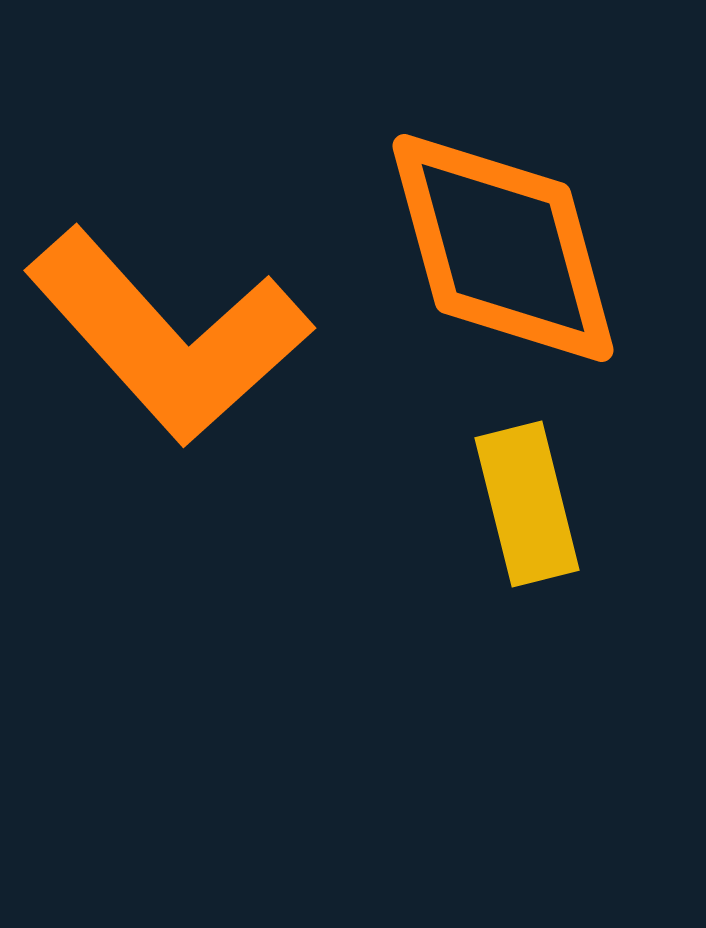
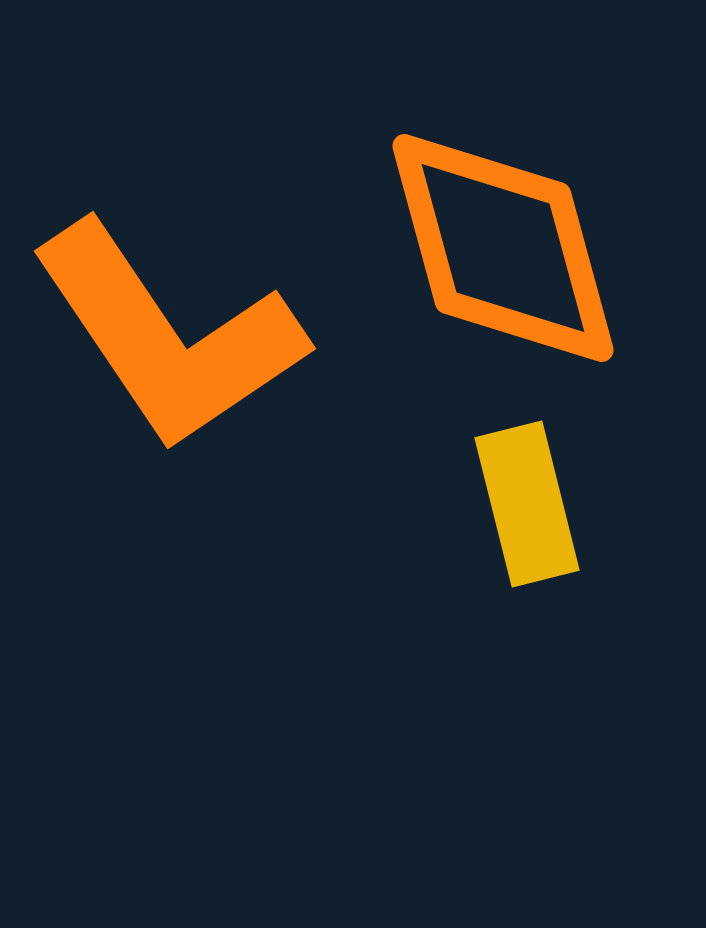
orange L-shape: rotated 8 degrees clockwise
